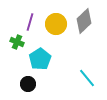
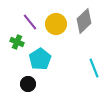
purple line: rotated 54 degrees counterclockwise
cyan line: moved 7 px right, 10 px up; rotated 18 degrees clockwise
